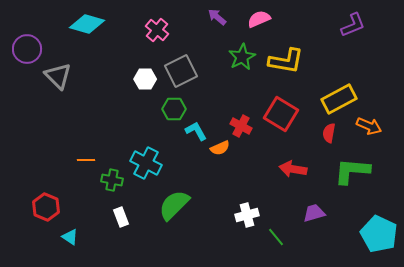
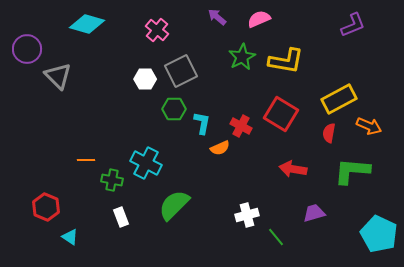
cyan L-shape: moved 6 px right, 8 px up; rotated 40 degrees clockwise
